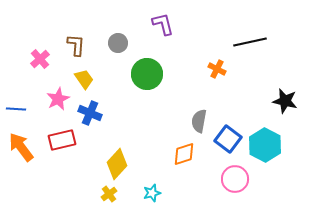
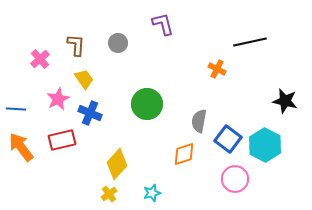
green circle: moved 30 px down
